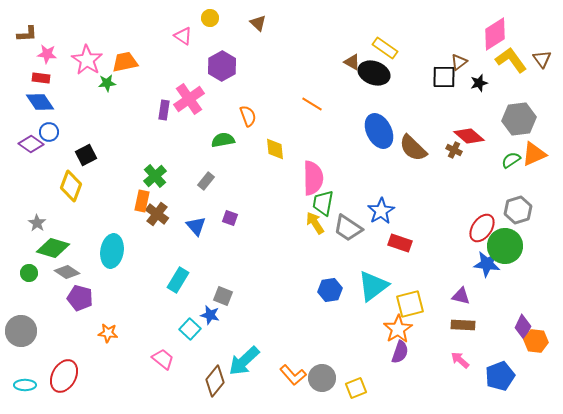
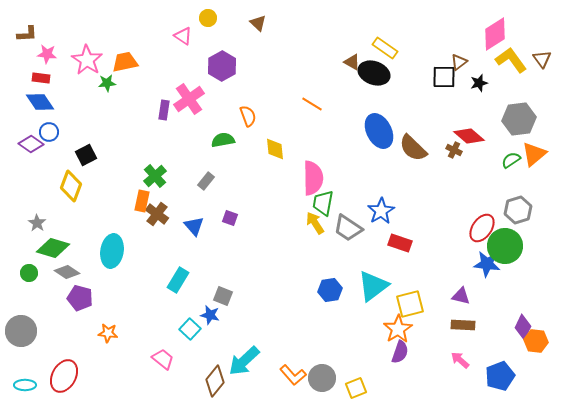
yellow circle at (210, 18): moved 2 px left
orange triangle at (534, 154): rotated 16 degrees counterclockwise
blue triangle at (196, 226): moved 2 px left
